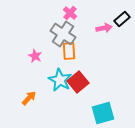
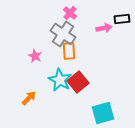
black rectangle: rotated 35 degrees clockwise
